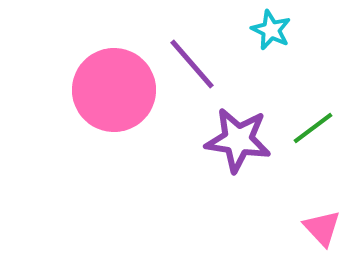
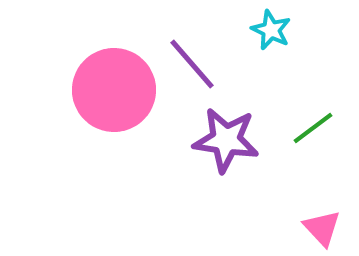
purple star: moved 12 px left
